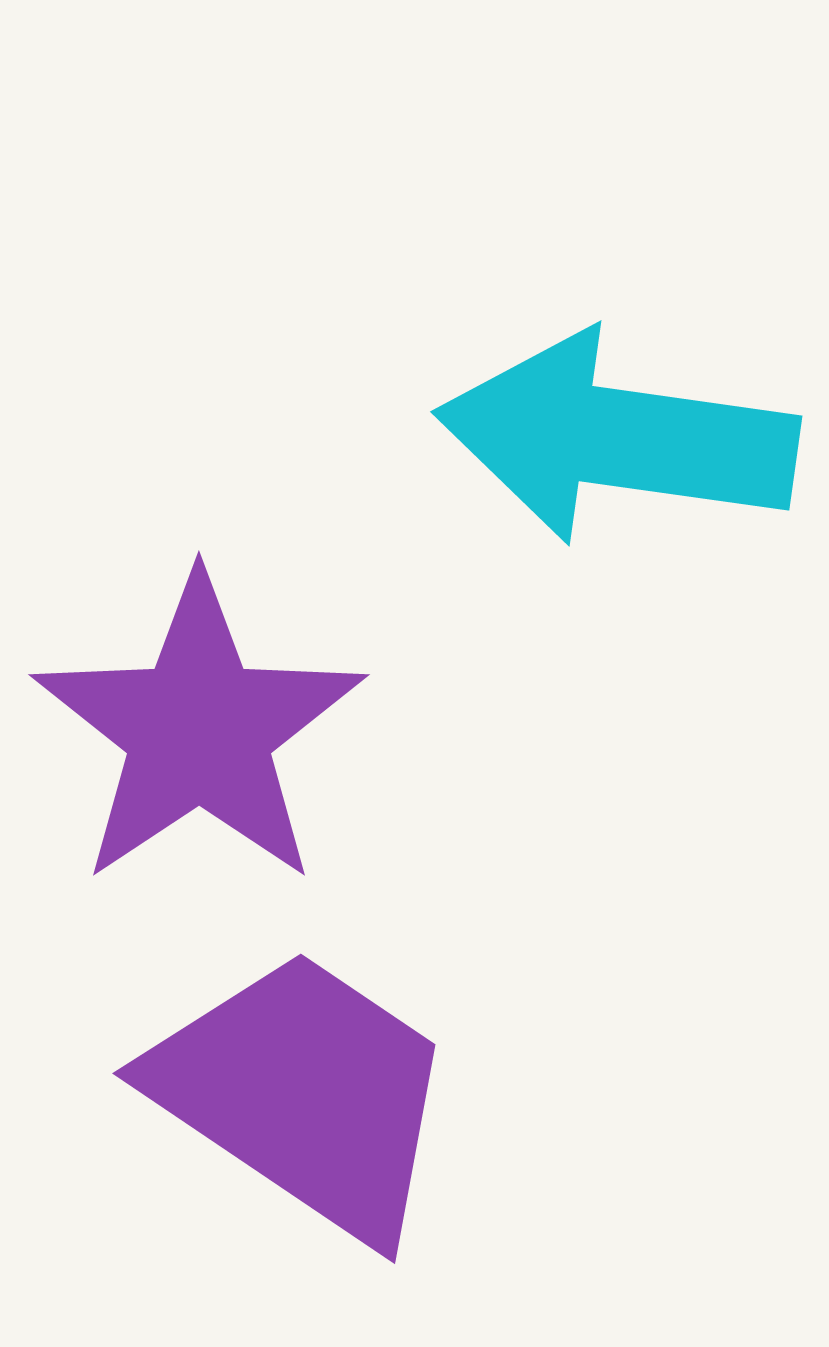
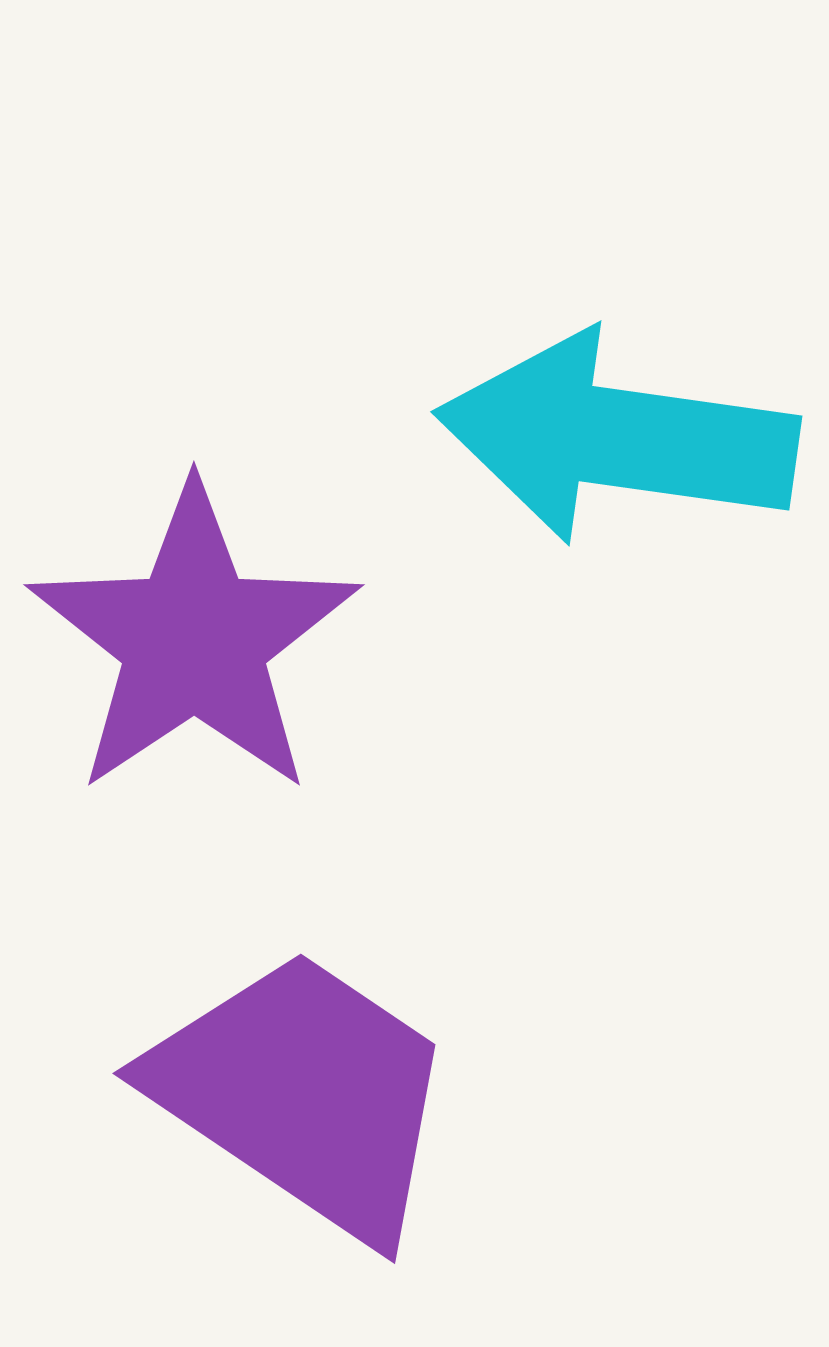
purple star: moved 5 px left, 90 px up
